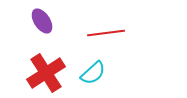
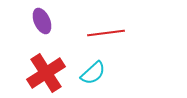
purple ellipse: rotated 10 degrees clockwise
